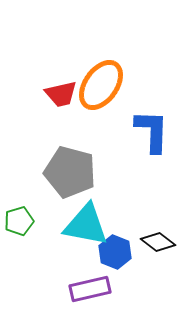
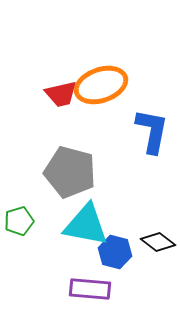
orange ellipse: rotated 36 degrees clockwise
blue L-shape: rotated 9 degrees clockwise
blue hexagon: rotated 8 degrees counterclockwise
purple rectangle: rotated 18 degrees clockwise
